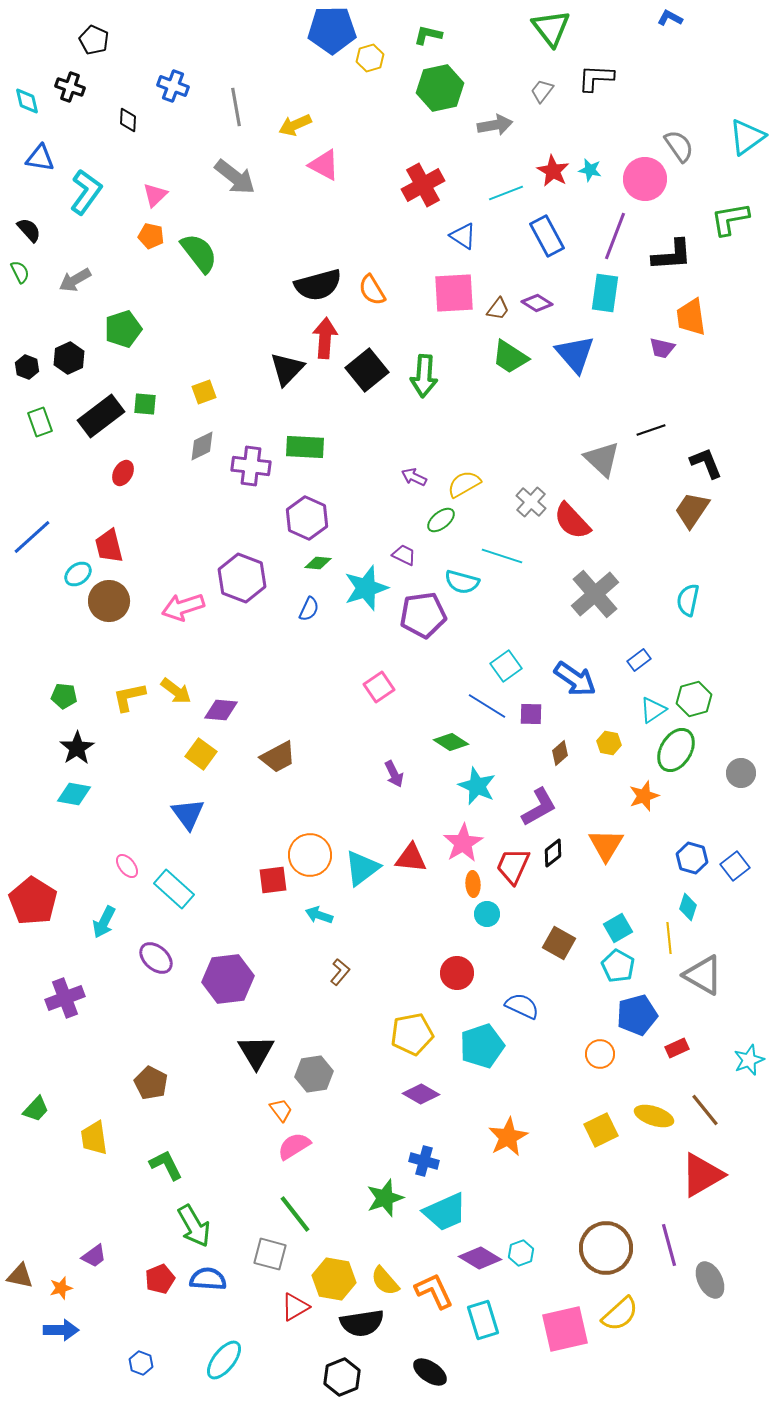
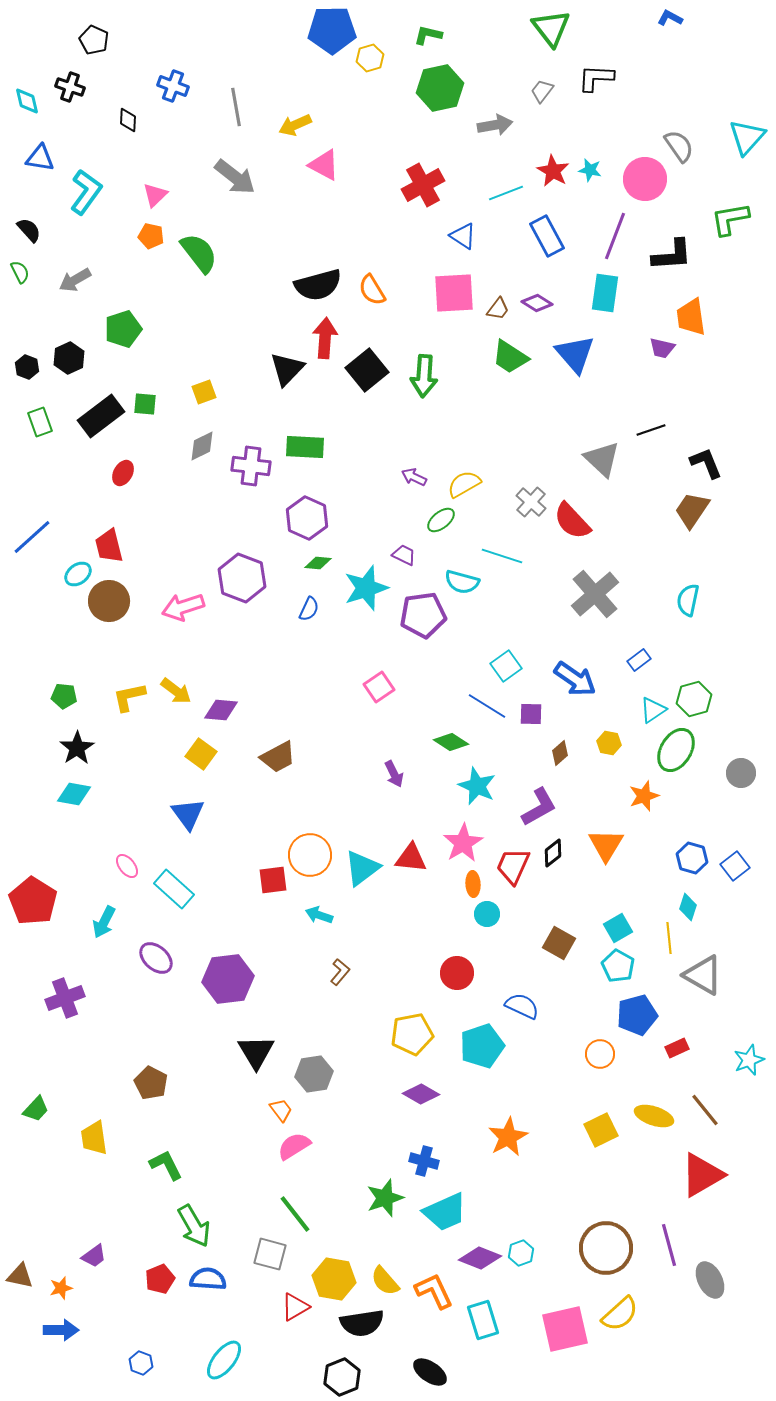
cyan triangle at (747, 137): rotated 12 degrees counterclockwise
purple diamond at (480, 1258): rotated 9 degrees counterclockwise
